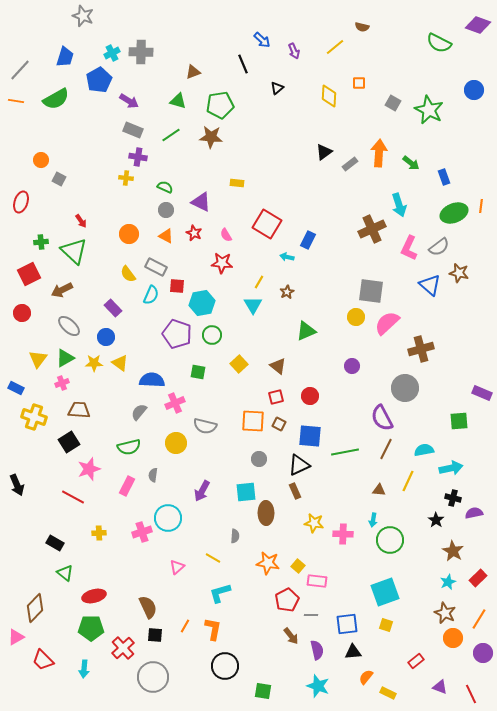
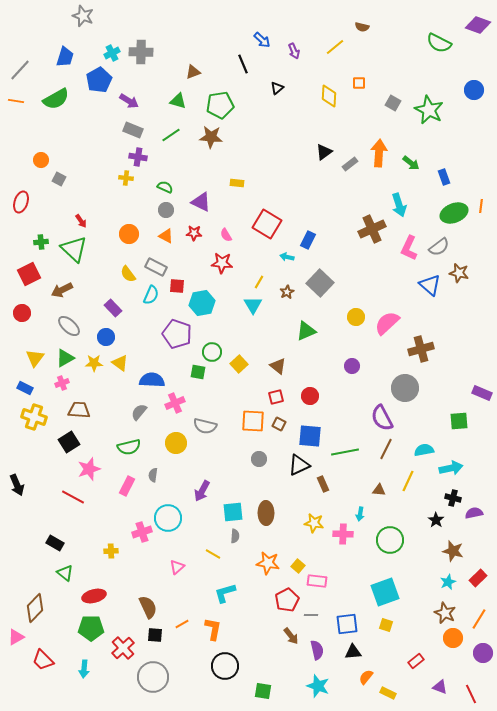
red star at (194, 233): rotated 21 degrees counterclockwise
green triangle at (74, 251): moved 2 px up
gray square at (371, 291): moved 51 px left, 8 px up; rotated 36 degrees clockwise
green circle at (212, 335): moved 17 px down
yellow triangle at (38, 359): moved 3 px left, 1 px up
blue rectangle at (16, 388): moved 9 px right
brown rectangle at (295, 491): moved 28 px right, 7 px up
cyan square at (246, 492): moved 13 px left, 20 px down
cyan arrow at (373, 520): moved 13 px left, 6 px up
yellow cross at (99, 533): moved 12 px right, 18 px down
brown star at (453, 551): rotated 15 degrees counterclockwise
yellow line at (213, 558): moved 4 px up
cyan L-shape at (220, 593): moved 5 px right
orange line at (185, 626): moved 3 px left, 2 px up; rotated 32 degrees clockwise
